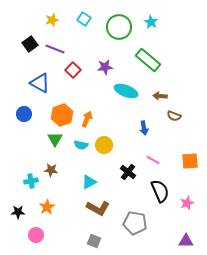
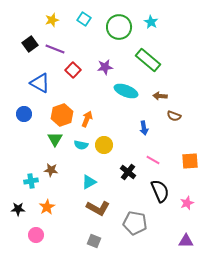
black star: moved 3 px up
